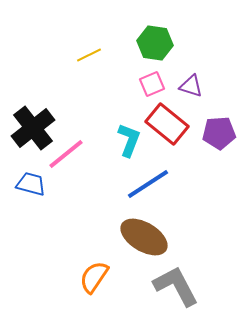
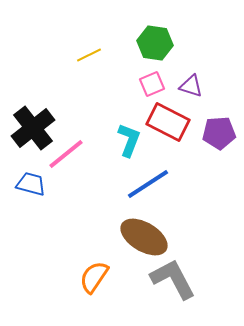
red rectangle: moved 1 px right, 2 px up; rotated 12 degrees counterclockwise
gray L-shape: moved 3 px left, 7 px up
